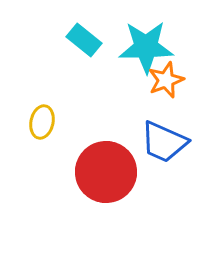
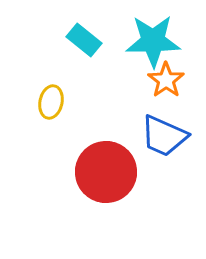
cyan star: moved 7 px right, 6 px up
orange star: rotated 15 degrees counterclockwise
yellow ellipse: moved 9 px right, 20 px up
blue trapezoid: moved 6 px up
